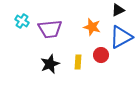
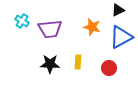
red circle: moved 8 px right, 13 px down
black star: rotated 24 degrees clockwise
